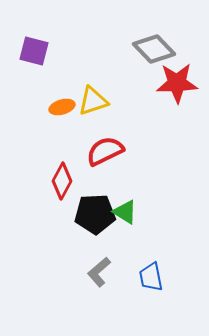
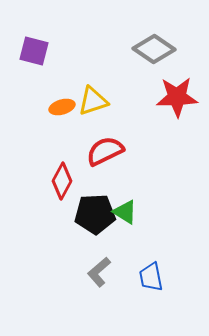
gray diamond: rotated 12 degrees counterclockwise
red star: moved 14 px down
